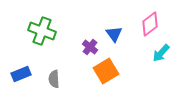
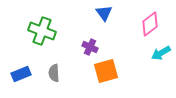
blue triangle: moved 10 px left, 21 px up
purple cross: rotated 14 degrees counterclockwise
cyan arrow: rotated 18 degrees clockwise
orange square: rotated 15 degrees clockwise
gray semicircle: moved 6 px up
